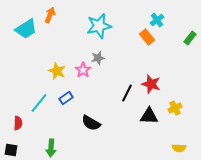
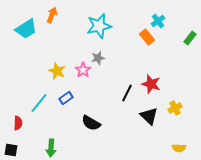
orange arrow: moved 2 px right
cyan cross: moved 1 px right, 1 px down
black triangle: rotated 42 degrees clockwise
